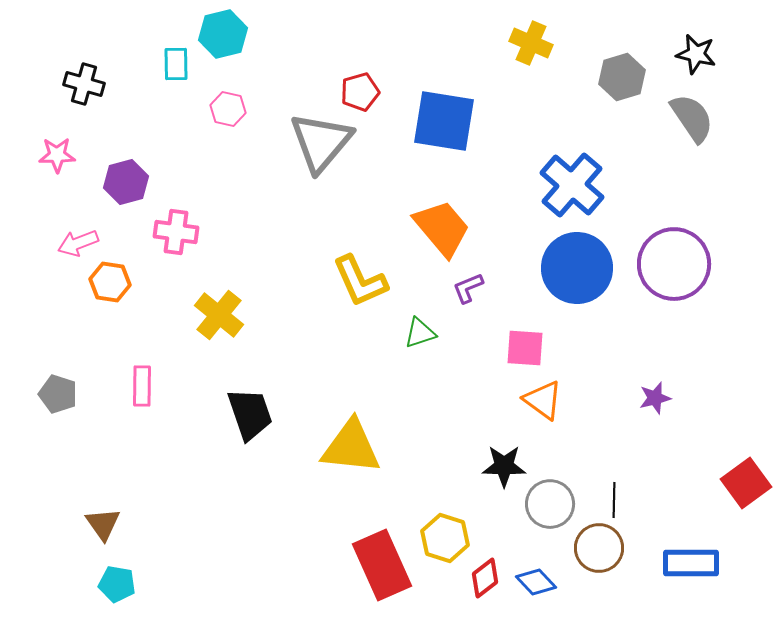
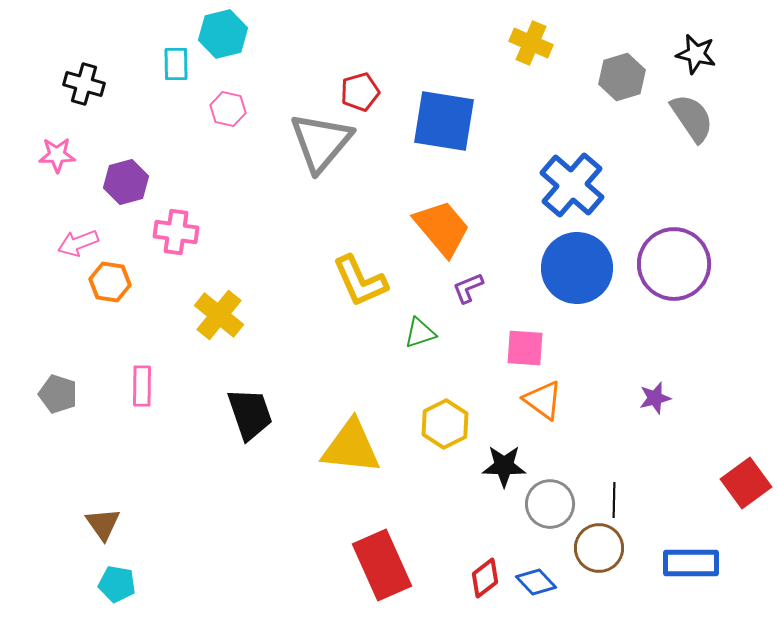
yellow hexagon at (445, 538): moved 114 px up; rotated 15 degrees clockwise
